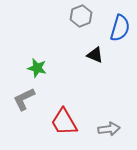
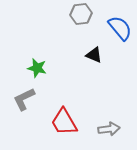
gray hexagon: moved 2 px up; rotated 15 degrees clockwise
blue semicircle: rotated 56 degrees counterclockwise
black triangle: moved 1 px left
